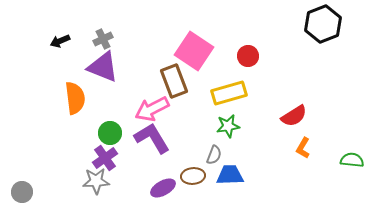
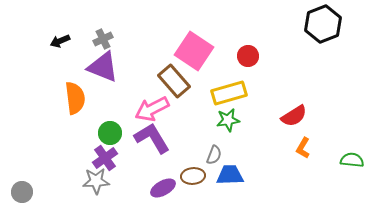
brown rectangle: rotated 20 degrees counterclockwise
green star: moved 6 px up
